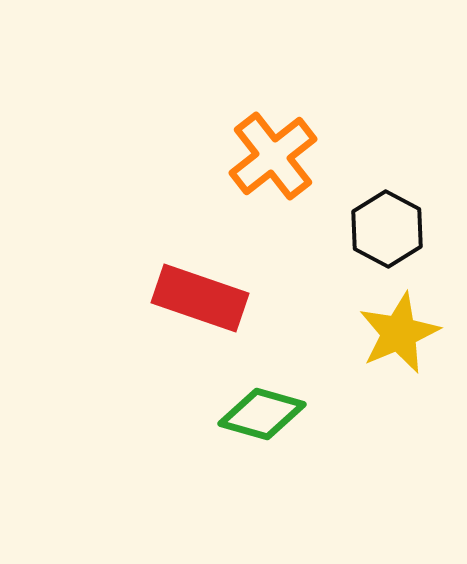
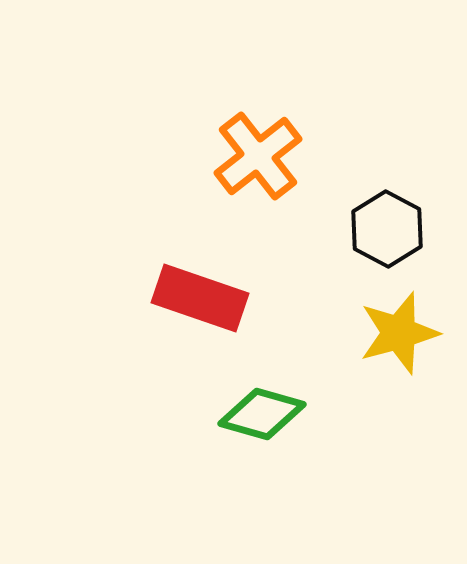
orange cross: moved 15 px left
yellow star: rotated 8 degrees clockwise
